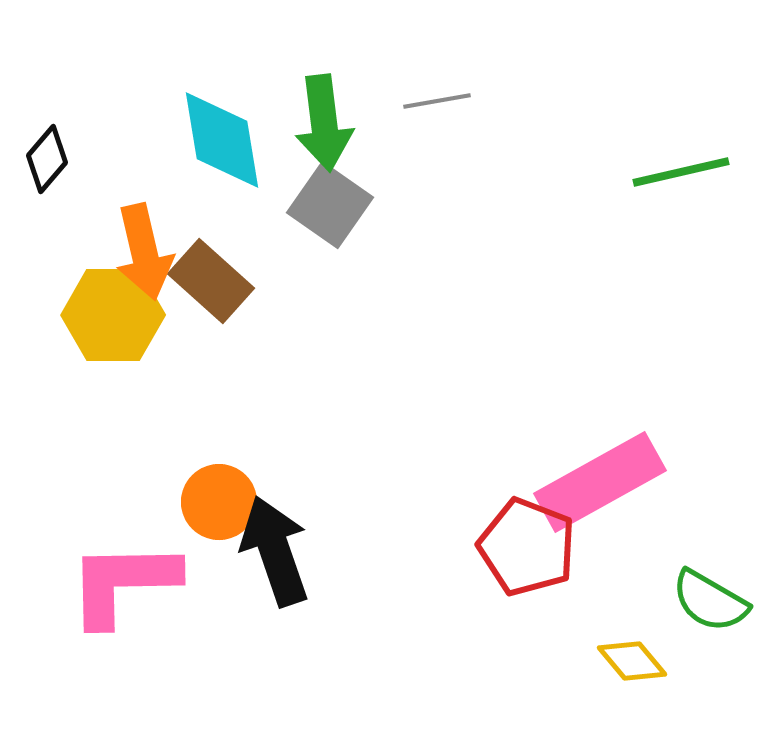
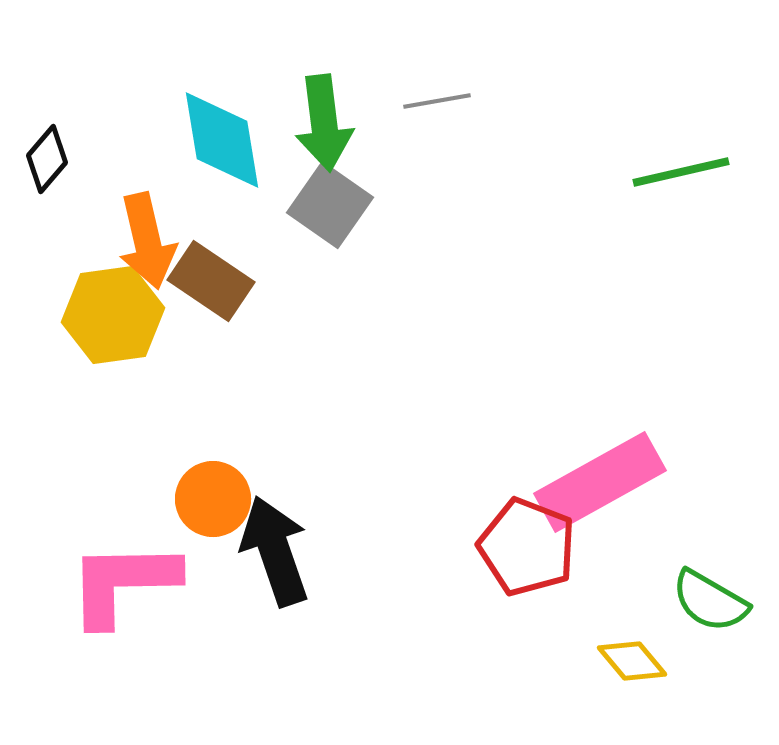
orange arrow: moved 3 px right, 11 px up
brown rectangle: rotated 8 degrees counterclockwise
yellow hexagon: rotated 8 degrees counterclockwise
orange circle: moved 6 px left, 3 px up
